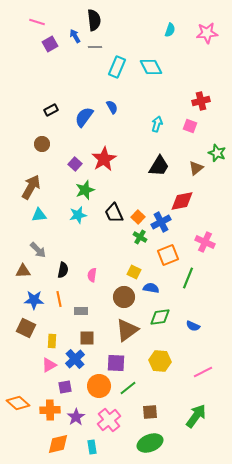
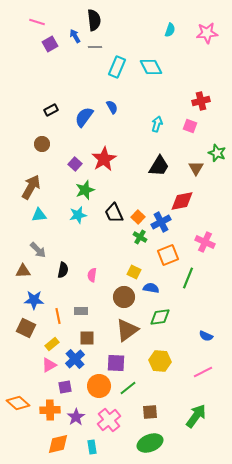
brown triangle at (196, 168): rotated 21 degrees counterclockwise
orange line at (59, 299): moved 1 px left, 17 px down
blue semicircle at (193, 326): moved 13 px right, 10 px down
yellow rectangle at (52, 341): moved 3 px down; rotated 48 degrees clockwise
